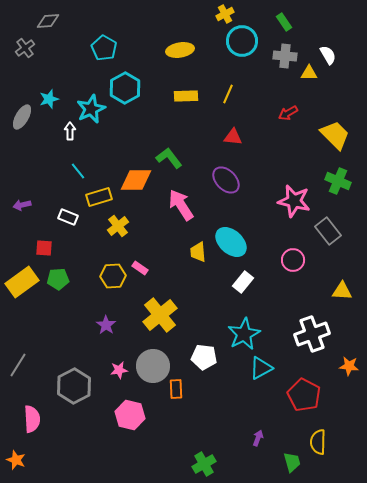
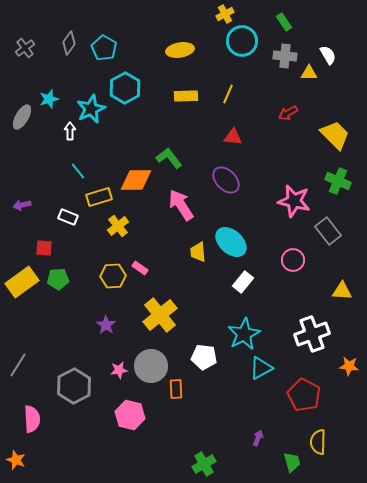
gray diamond at (48, 21): moved 21 px right, 22 px down; rotated 50 degrees counterclockwise
gray circle at (153, 366): moved 2 px left
